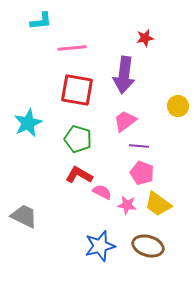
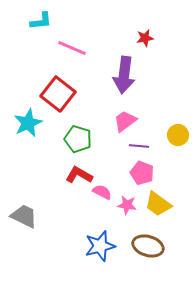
pink line: rotated 28 degrees clockwise
red square: moved 19 px left, 4 px down; rotated 28 degrees clockwise
yellow circle: moved 29 px down
